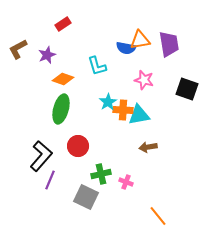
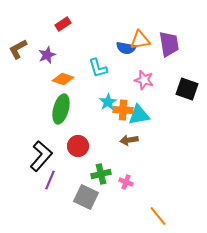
cyan L-shape: moved 1 px right, 2 px down
brown arrow: moved 19 px left, 7 px up
